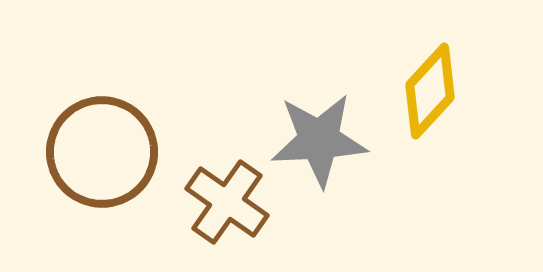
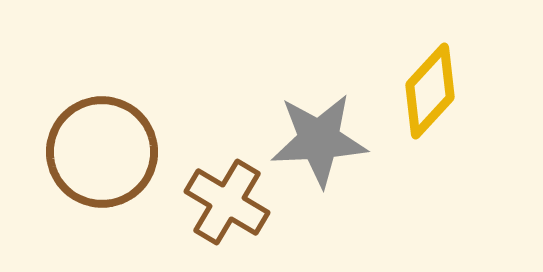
brown cross: rotated 4 degrees counterclockwise
